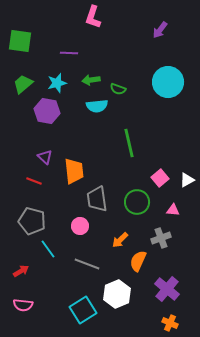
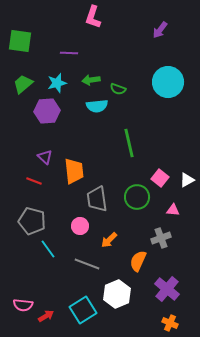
purple hexagon: rotated 15 degrees counterclockwise
pink square: rotated 12 degrees counterclockwise
green circle: moved 5 px up
orange arrow: moved 11 px left
red arrow: moved 25 px right, 45 px down
